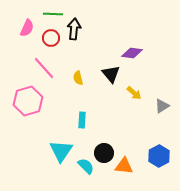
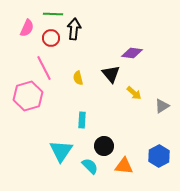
pink line: rotated 15 degrees clockwise
pink hexagon: moved 5 px up
black circle: moved 7 px up
cyan semicircle: moved 4 px right
